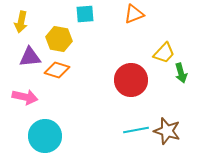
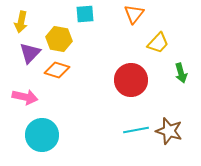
orange triangle: rotated 30 degrees counterclockwise
yellow trapezoid: moved 6 px left, 10 px up
purple triangle: moved 4 px up; rotated 40 degrees counterclockwise
brown star: moved 2 px right
cyan circle: moved 3 px left, 1 px up
